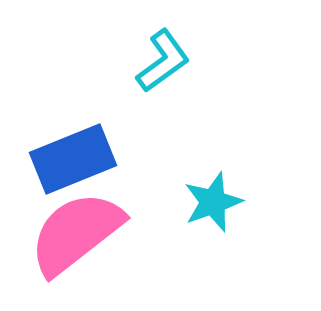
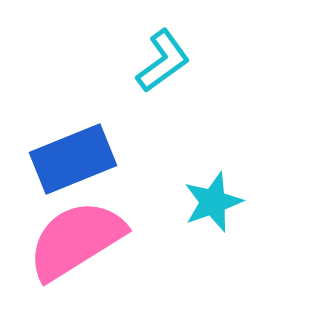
pink semicircle: moved 7 px down; rotated 6 degrees clockwise
